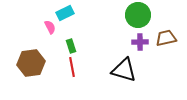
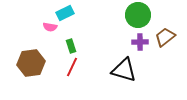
pink semicircle: rotated 128 degrees clockwise
brown trapezoid: moved 1 px left, 1 px up; rotated 25 degrees counterclockwise
red line: rotated 36 degrees clockwise
